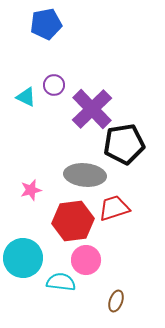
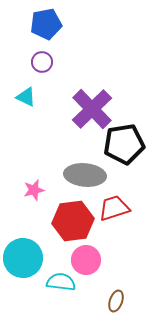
purple circle: moved 12 px left, 23 px up
pink star: moved 3 px right
